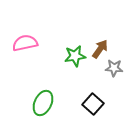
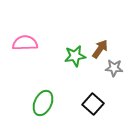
pink semicircle: rotated 10 degrees clockwise
